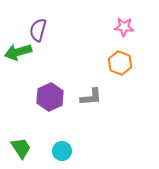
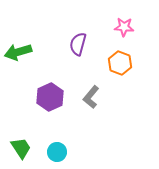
purple semicircle: moved 40 px right, 14 px down
gray L-shape: rotated 135 degrees clockwise
cyan circle: moved 5 px left, 1 px down
